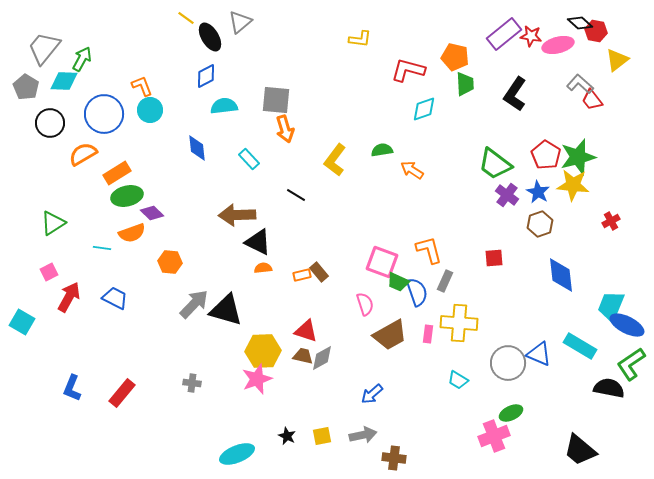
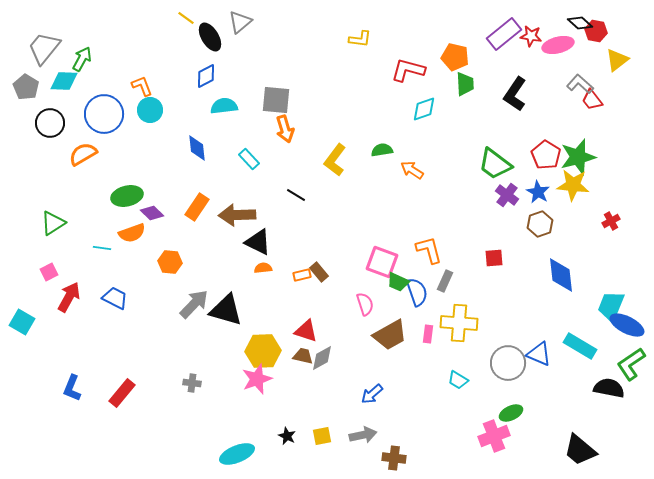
orange rectangle at (117, 173): moved 80 px right, 34 px down; rotated 24 degrees counterclockwise
